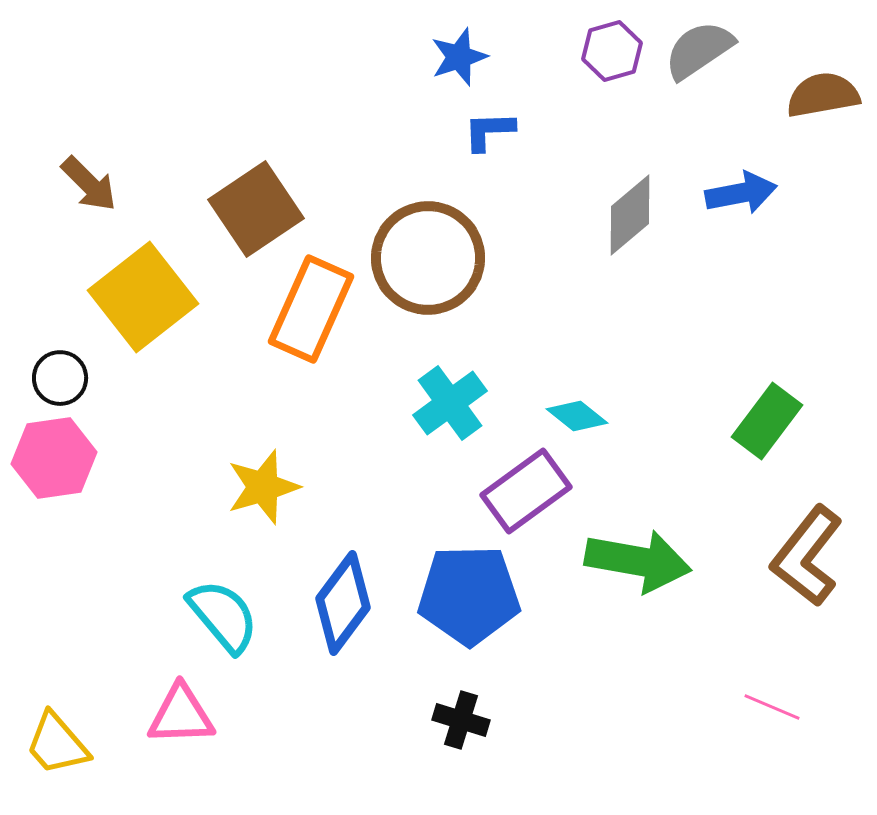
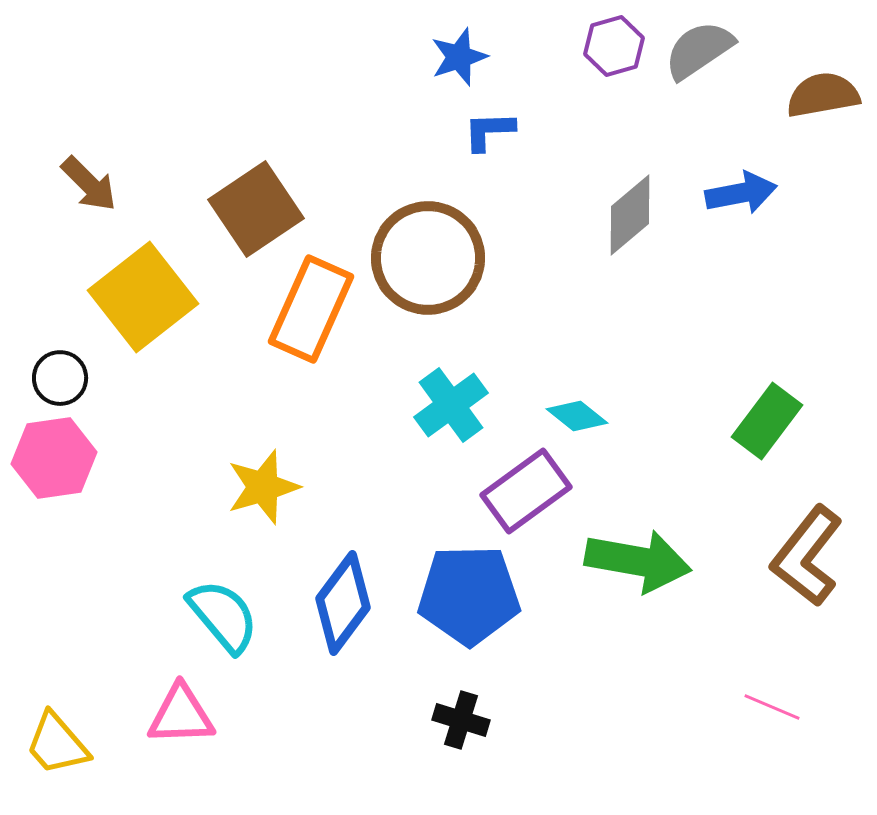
purple hexagon: moved 2 px right, 5 px up
cyan cross: moved 1 px right, 2 px down
